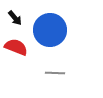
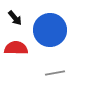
red semicircle: moved 1 px down; rotated 20 degrees counterclockwise
gray line: rotated 12 degrees counterclockwise
